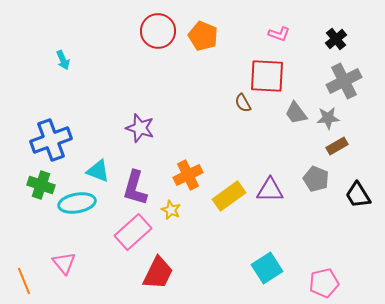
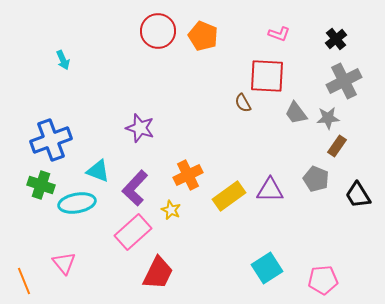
brown rectangle: rotated 25 degrees counterclockwise
purple L-shape: rotated 27 degrees clockwise
pink pentagon: moved 1 px left, 3 px up; rotated 8 degrees clockwise
